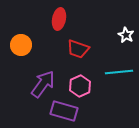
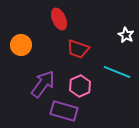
red ellipse: rotated 35 degrees counterclockwise
cyan line: moved 2 px left; rotated 28 degrees clockwise
